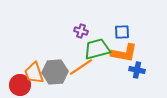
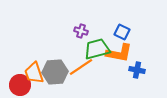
blue square: rotated 28 degrees clockwise
orange L-shape: moved 5 px left
